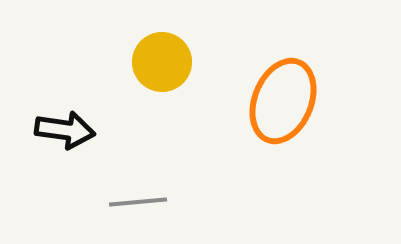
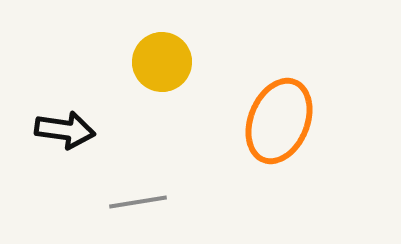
orange ellipse: moved 4 px left, 20 px down
gray line: rotated 4 degrees counterclockwise
